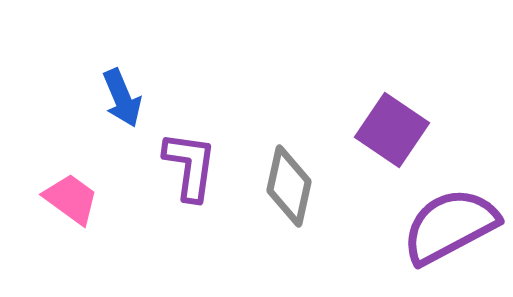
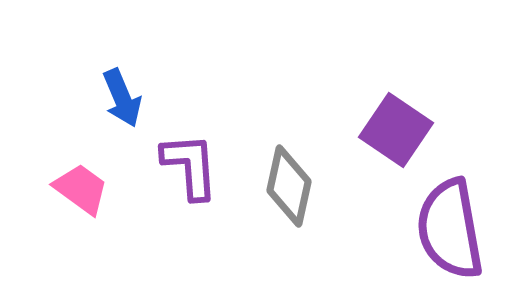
purple square: moved 4 px right
purple L-shape: rotated 12 degrees counterclockwise
pink trapezoid: moved 10 px right, 10 px up
purple semicircle: moved 3 px down; rotated 72 degrees counterclockwise
